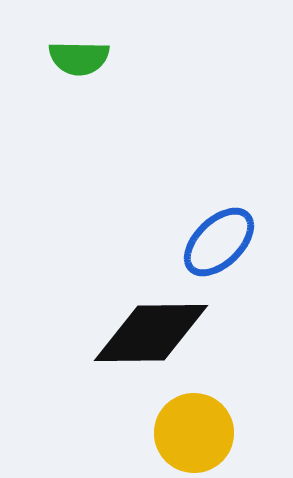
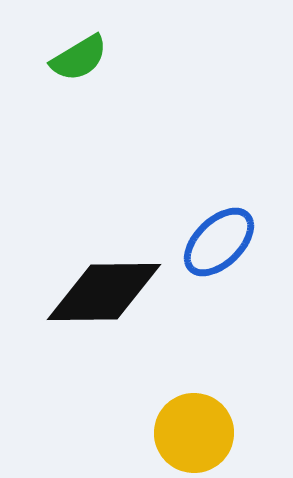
green semicircle: rotated 32 degrees counterclockwise
black diamond: moved 47 px left, 41 px up
